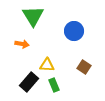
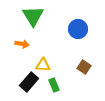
blue circle: moved 4 px right, 2 px up
yellow triangle: moved 4 px left
